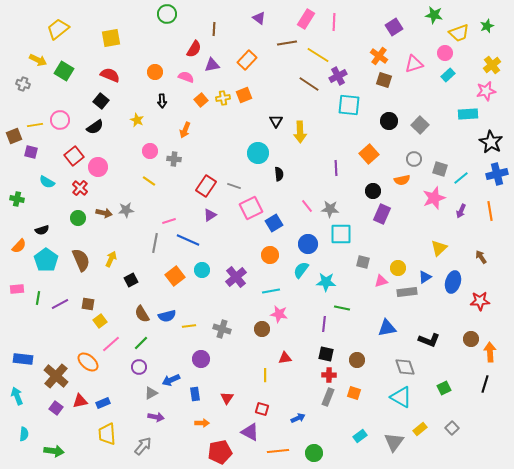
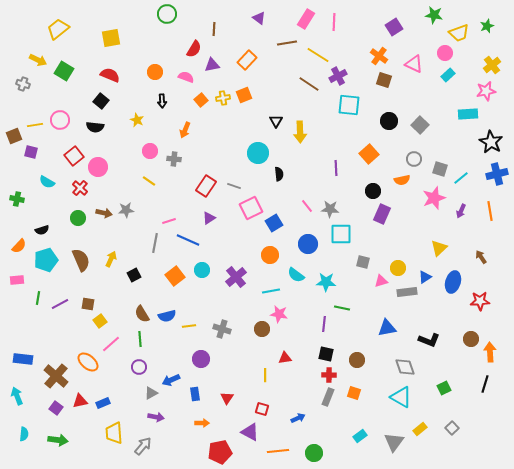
pink triangle at (414, 64): rotated 42 degrees clockwise
black semicircle at (95, 127): rotated 42 degrees clockwise
purple triangle at (210, 215): moved 1 px left, 3 px down
cyan pentagon at (46, 260): rotated 20 degrees clockwise
cyan semicircle at (301, 270): moved 5 px left, 5 px down; rotated 90 degrees counterclockwise
black square at (131, 280): moved 3 px right, 5 px up
pink rectangle at (17, 289): moved 9 px up
green line at (141, 343): moved 1 px left, 4 px up; rotated 49 degrees counterclockwise
yellow trapezoid at (107, 434): moved 7 px right, 1 px up
green arrow at (54, 451): moved 4 px right, 11 px up
